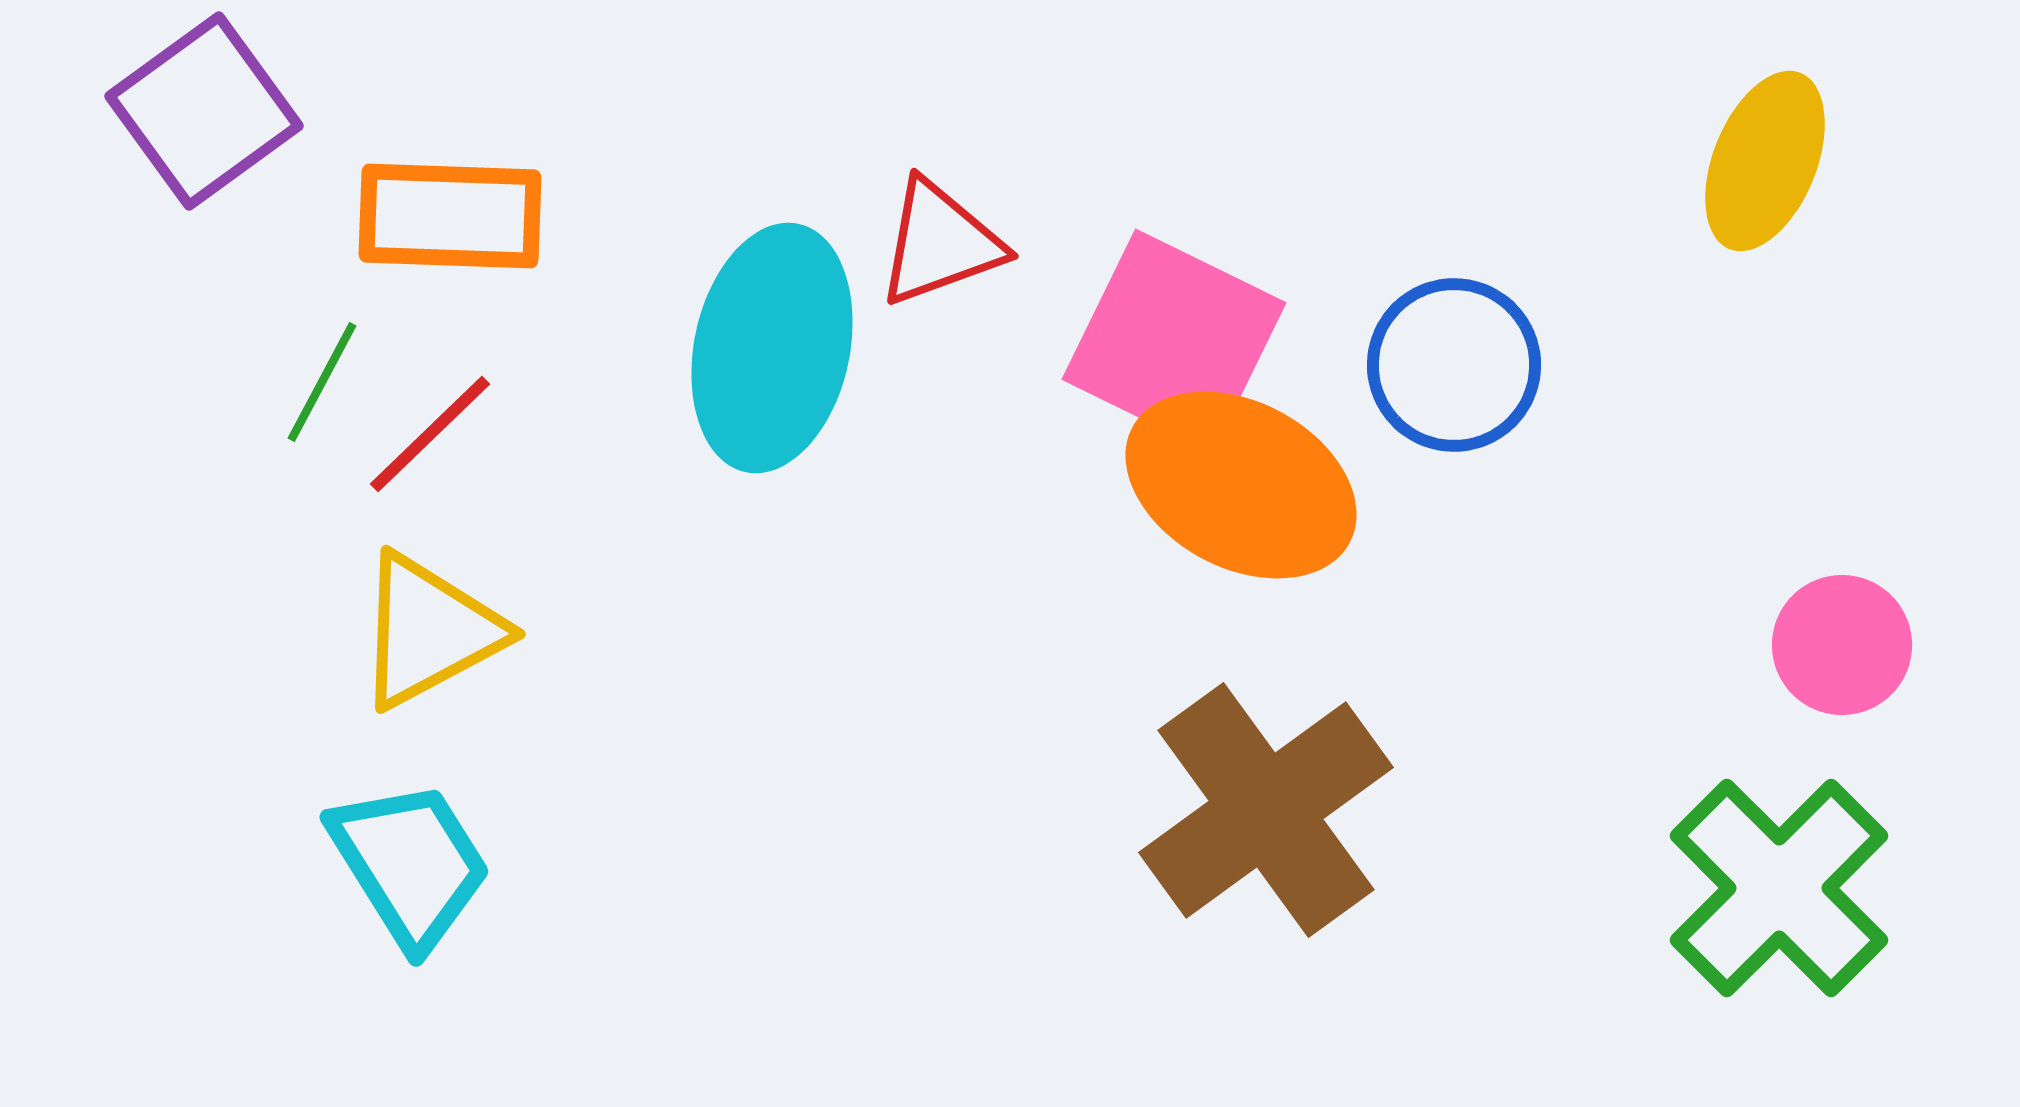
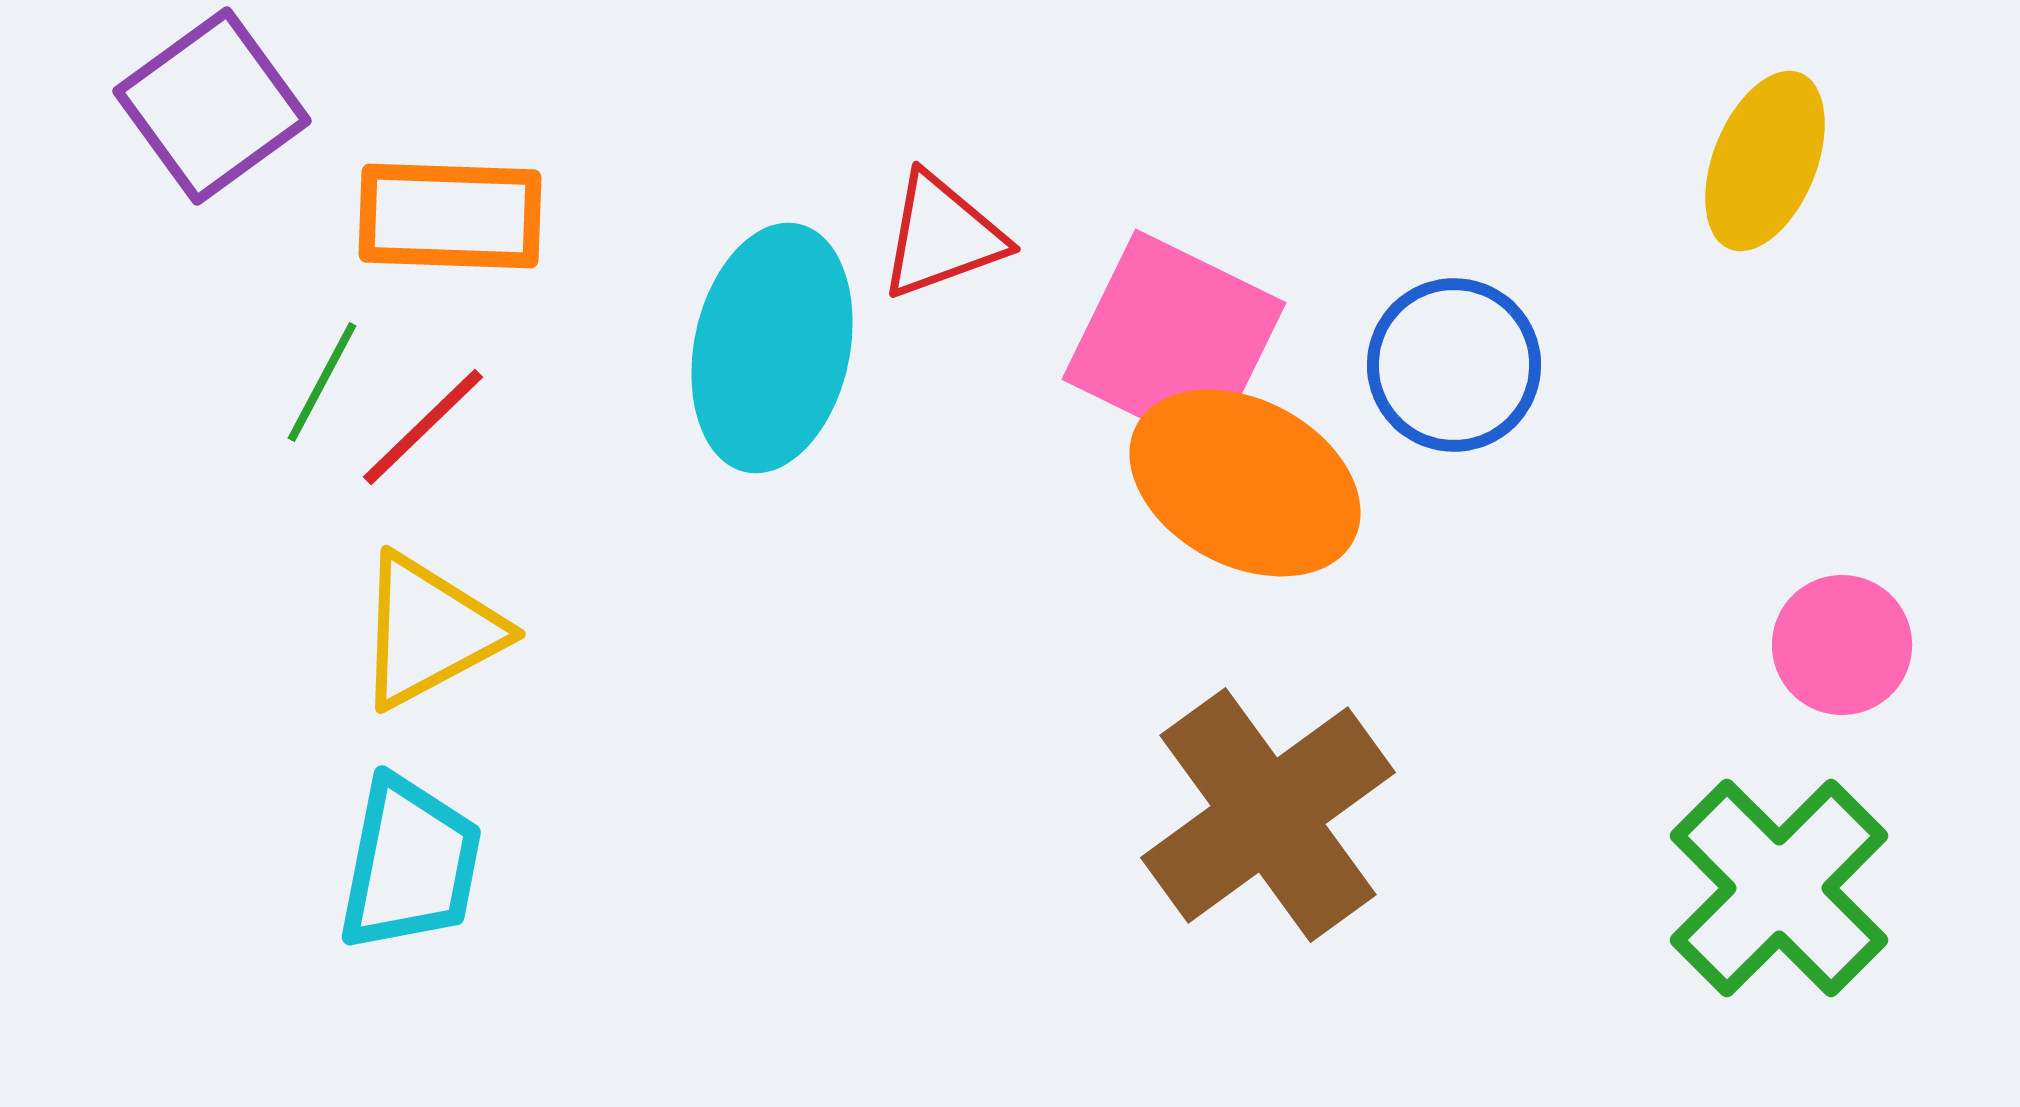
purple square: moved 8 px right, 5 px up
red triangle: moved 2 px right, 7 px up
red line: moved 7 px left, 7 px up
orange ellipse: moved 4 px right, 2 px up
brown cross: moved 2 px right, 5 px down
cyan trapezoid: rotated 43 degrees clockwise
